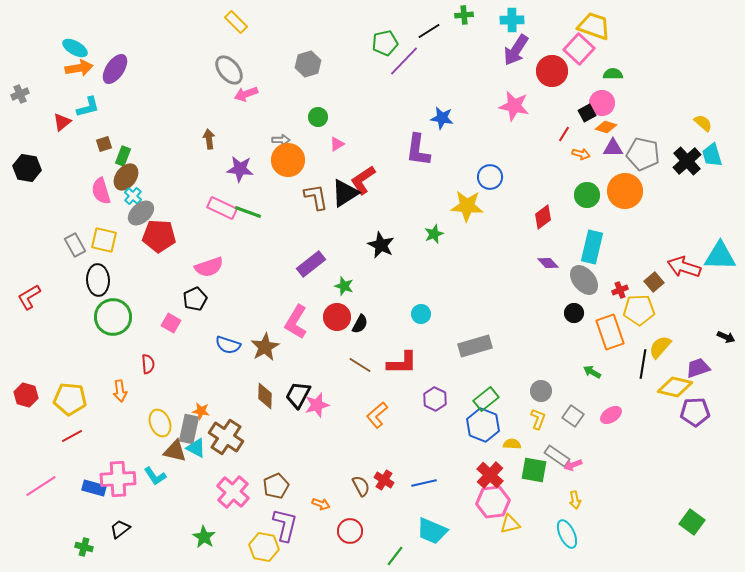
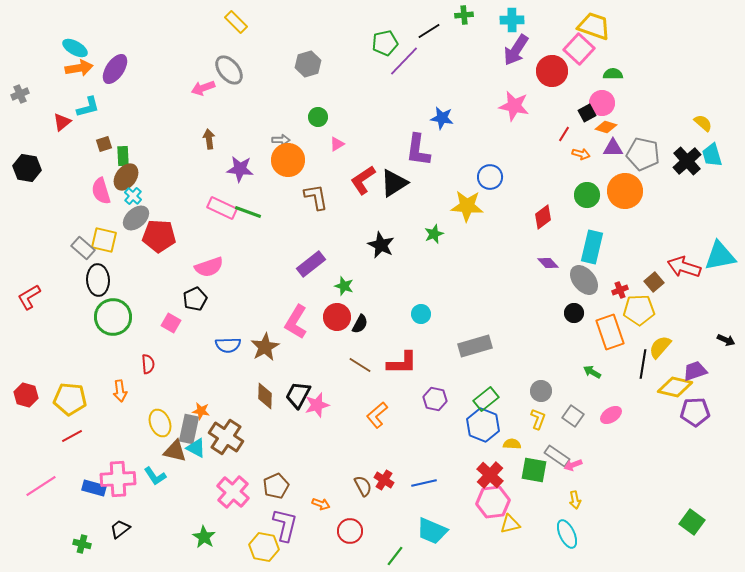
pink arrow at (246, 94): moved 43 px left, 6 px up
green rectangle at (123, 156): rotated 24 degrees counterclockwise
black triangle at (345, 193): moved 49 px right, 10 px up
gray ellipse at (141, 213): moved 5 px left, 5 px down
gray rectangle at (75, 245): moved 8 px right, 3 px down; rotated 20 degrees counterclockwise
cyan triangle at (720, 256): rotated 12 degrees counterclockwise
black arrow at (726, 337): moved 3 px down
blue semicircle at (228, 345): rotated 20 degrees counterclockwise
purple trapezoid at (698, 368): moved 3 px left, 3 px down
purple hexagon at (435, 399): rotated 15 degrees counterclockwise
brown semicircle at (361, 486): moved 2 px right
green cross at (84, 547): moved 2 px left, 3 px up
